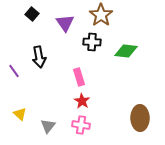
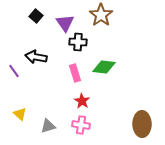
black square: moved 4 px right, 2 px down
black cross: moved 14 px left
green diamond: moved 22 px left, 16 px down
black arrow: moved 3 px left; rotated 110 degrees clockwise
pink rectangle: moved 4 px left, 4 px up
brown ellipse: moved 2 px right, 6 px down
gray triangle: rotated 35 degrees clockwise
